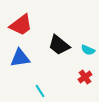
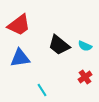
red trapezoid: moved 2 px left
cyan semicircle: moved 3 px left, 4 px up
cyan line: moved 2 px right, 1 px up
